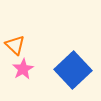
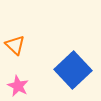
pink star: moved 5 px left, 17 px down; rotated 15 degrees counterclockwise
